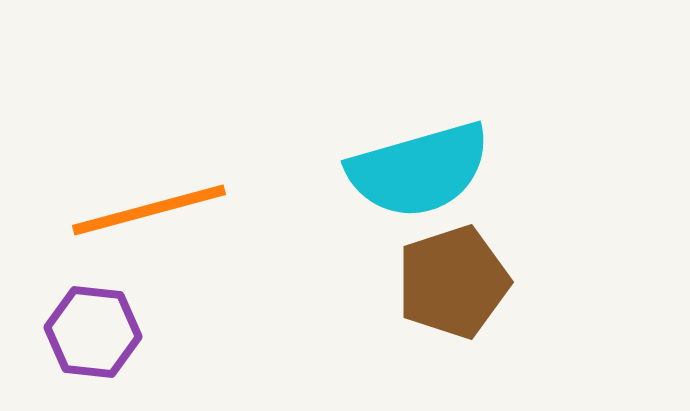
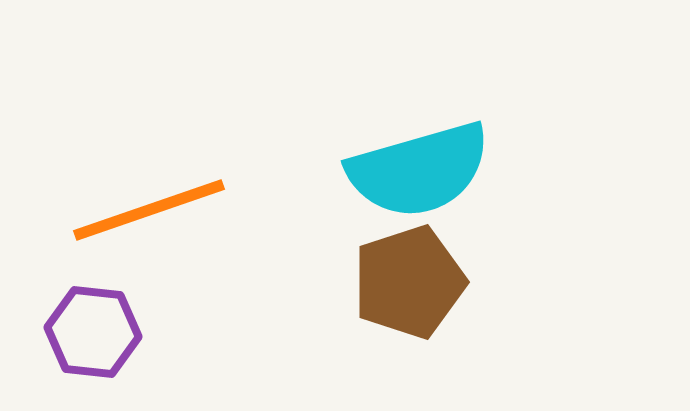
orange line: rotated 4 degrees counterclockwise
brown pentagon: moved 44 px left
